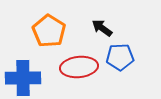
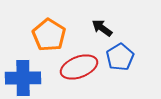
orange pentagon: moved 4 px down
blue pentagon: rotated 28 degrees counterclockwise
red ellipse: rotated 15 degrees counterclockwise
